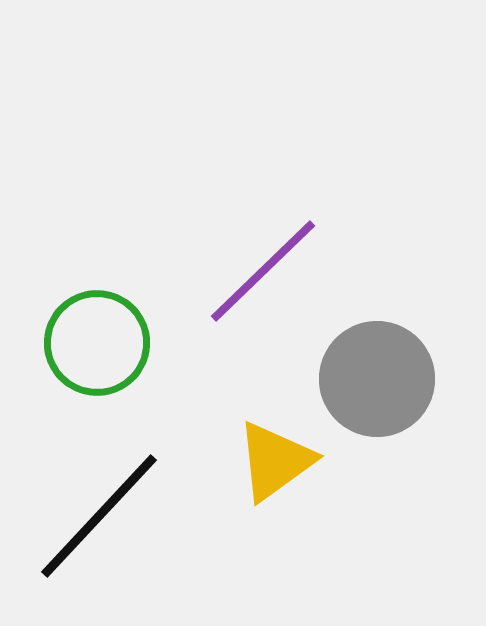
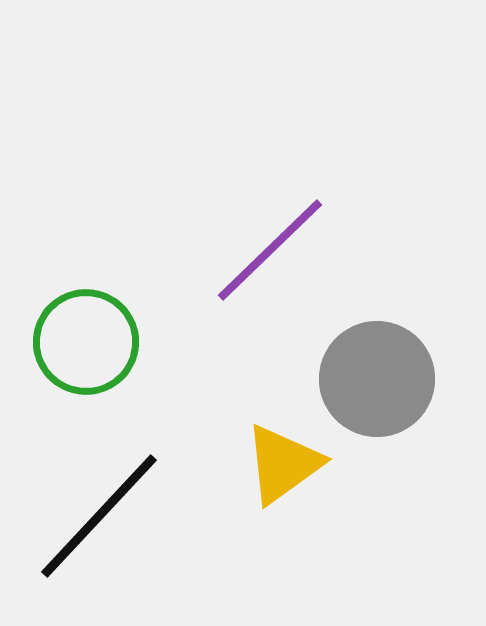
purple line: moved 7 px right, 21 px up
green circle: moved 11 px left, 1 px up
yellow triangle: moved 8 px right, 3 px down
